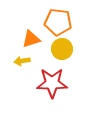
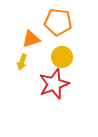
yellow circle: moved 8 px down
yellow arrow: moved 1 px down; rotated 63 degrees counterclockwise
red star: moved 2 px right, 1 px down; rotated 20 degrees counterclockwise
